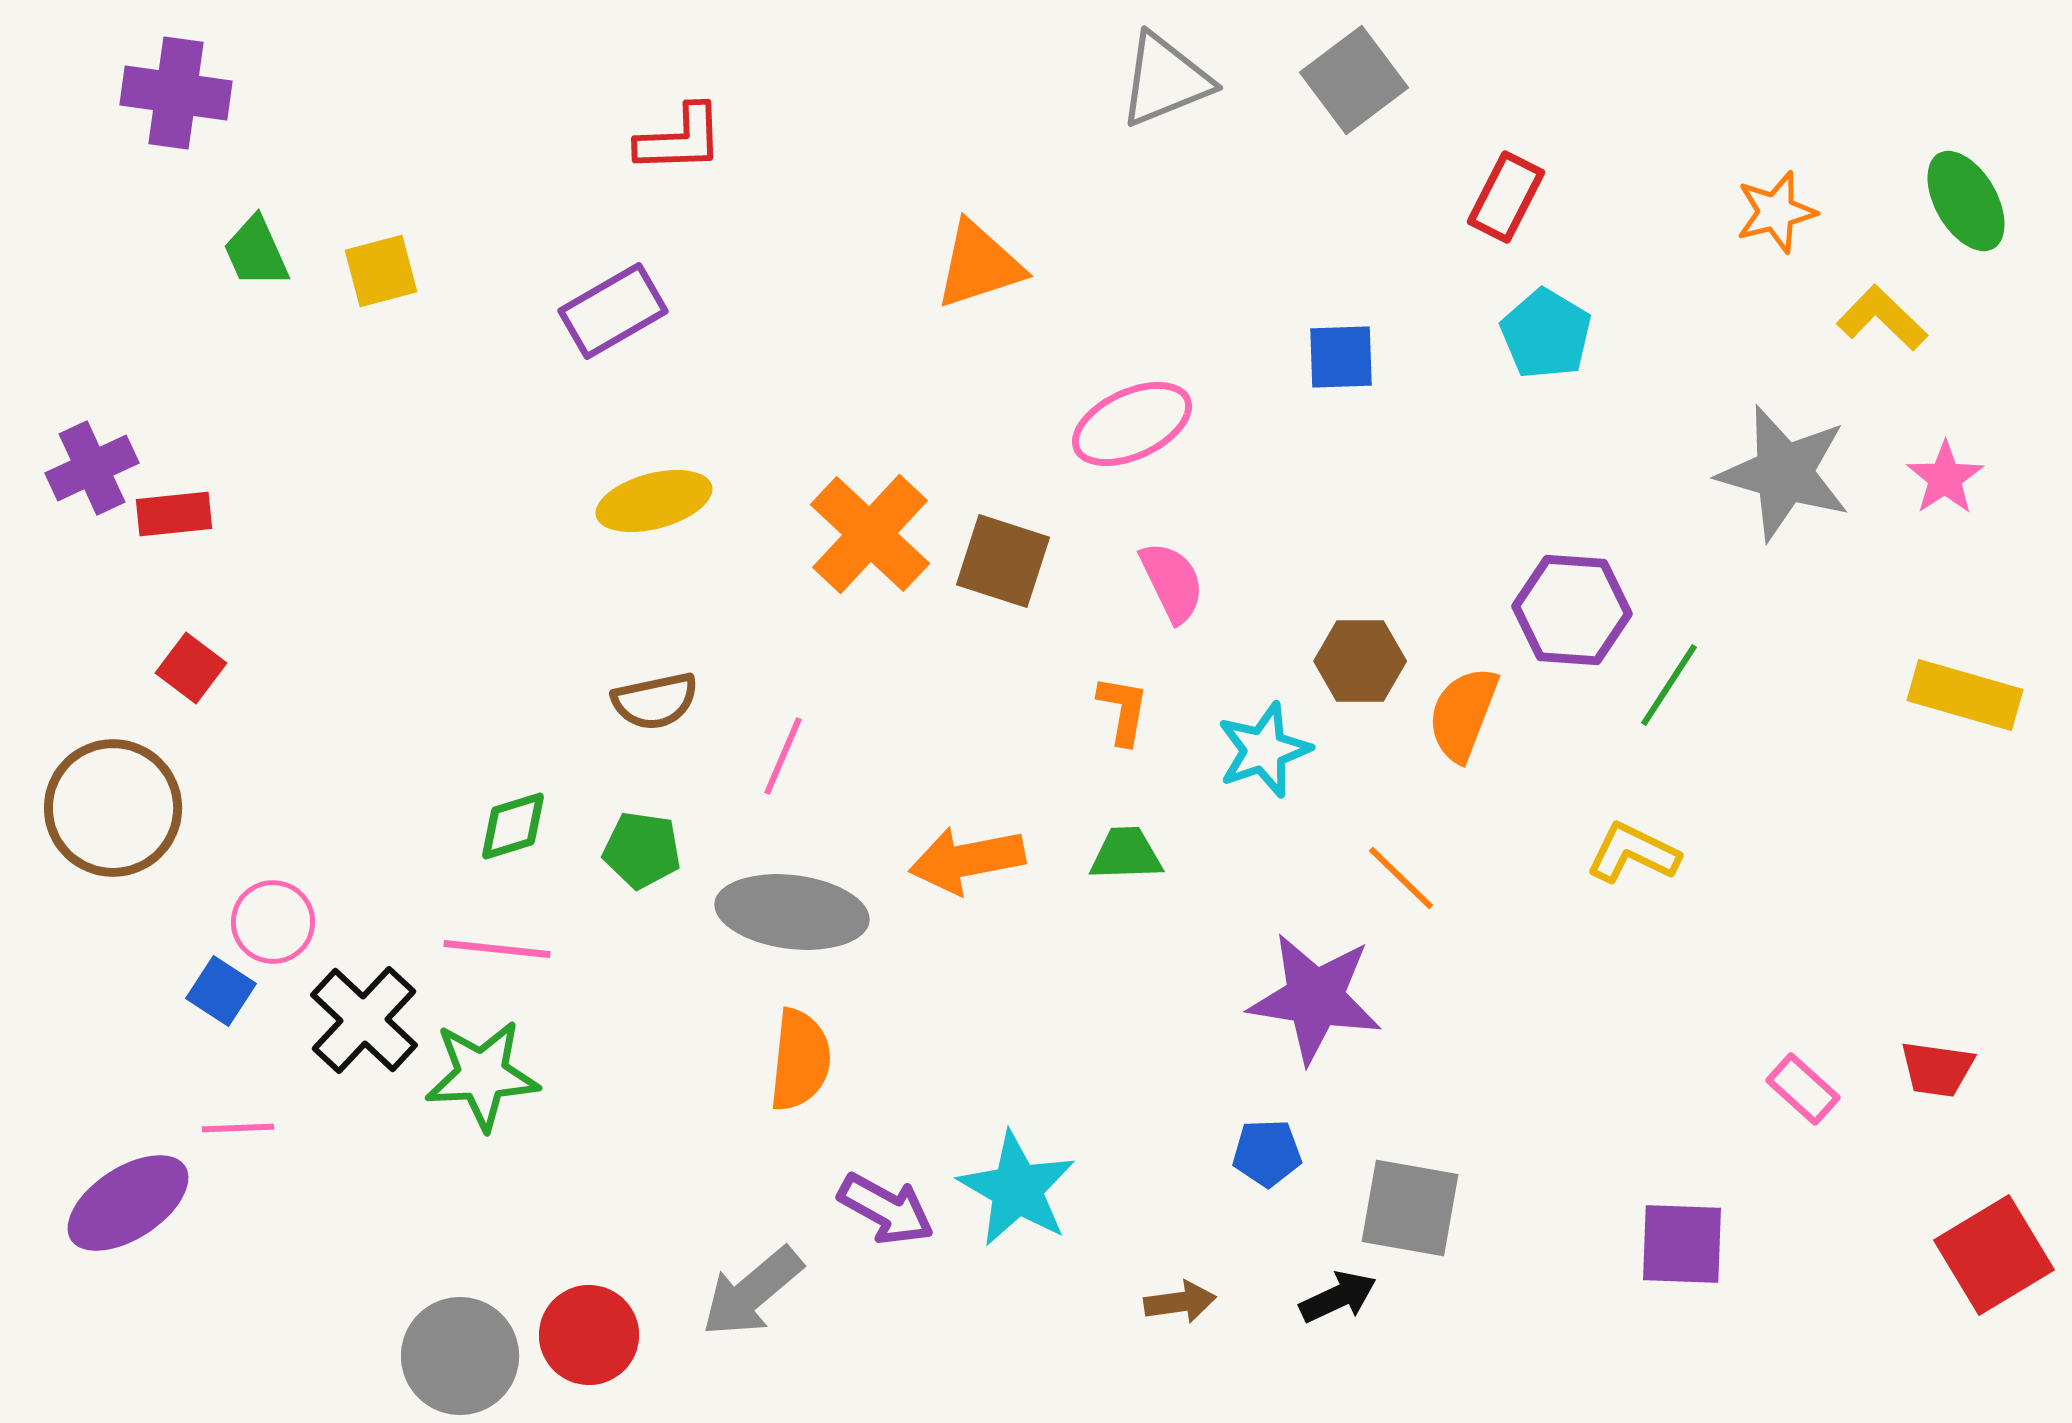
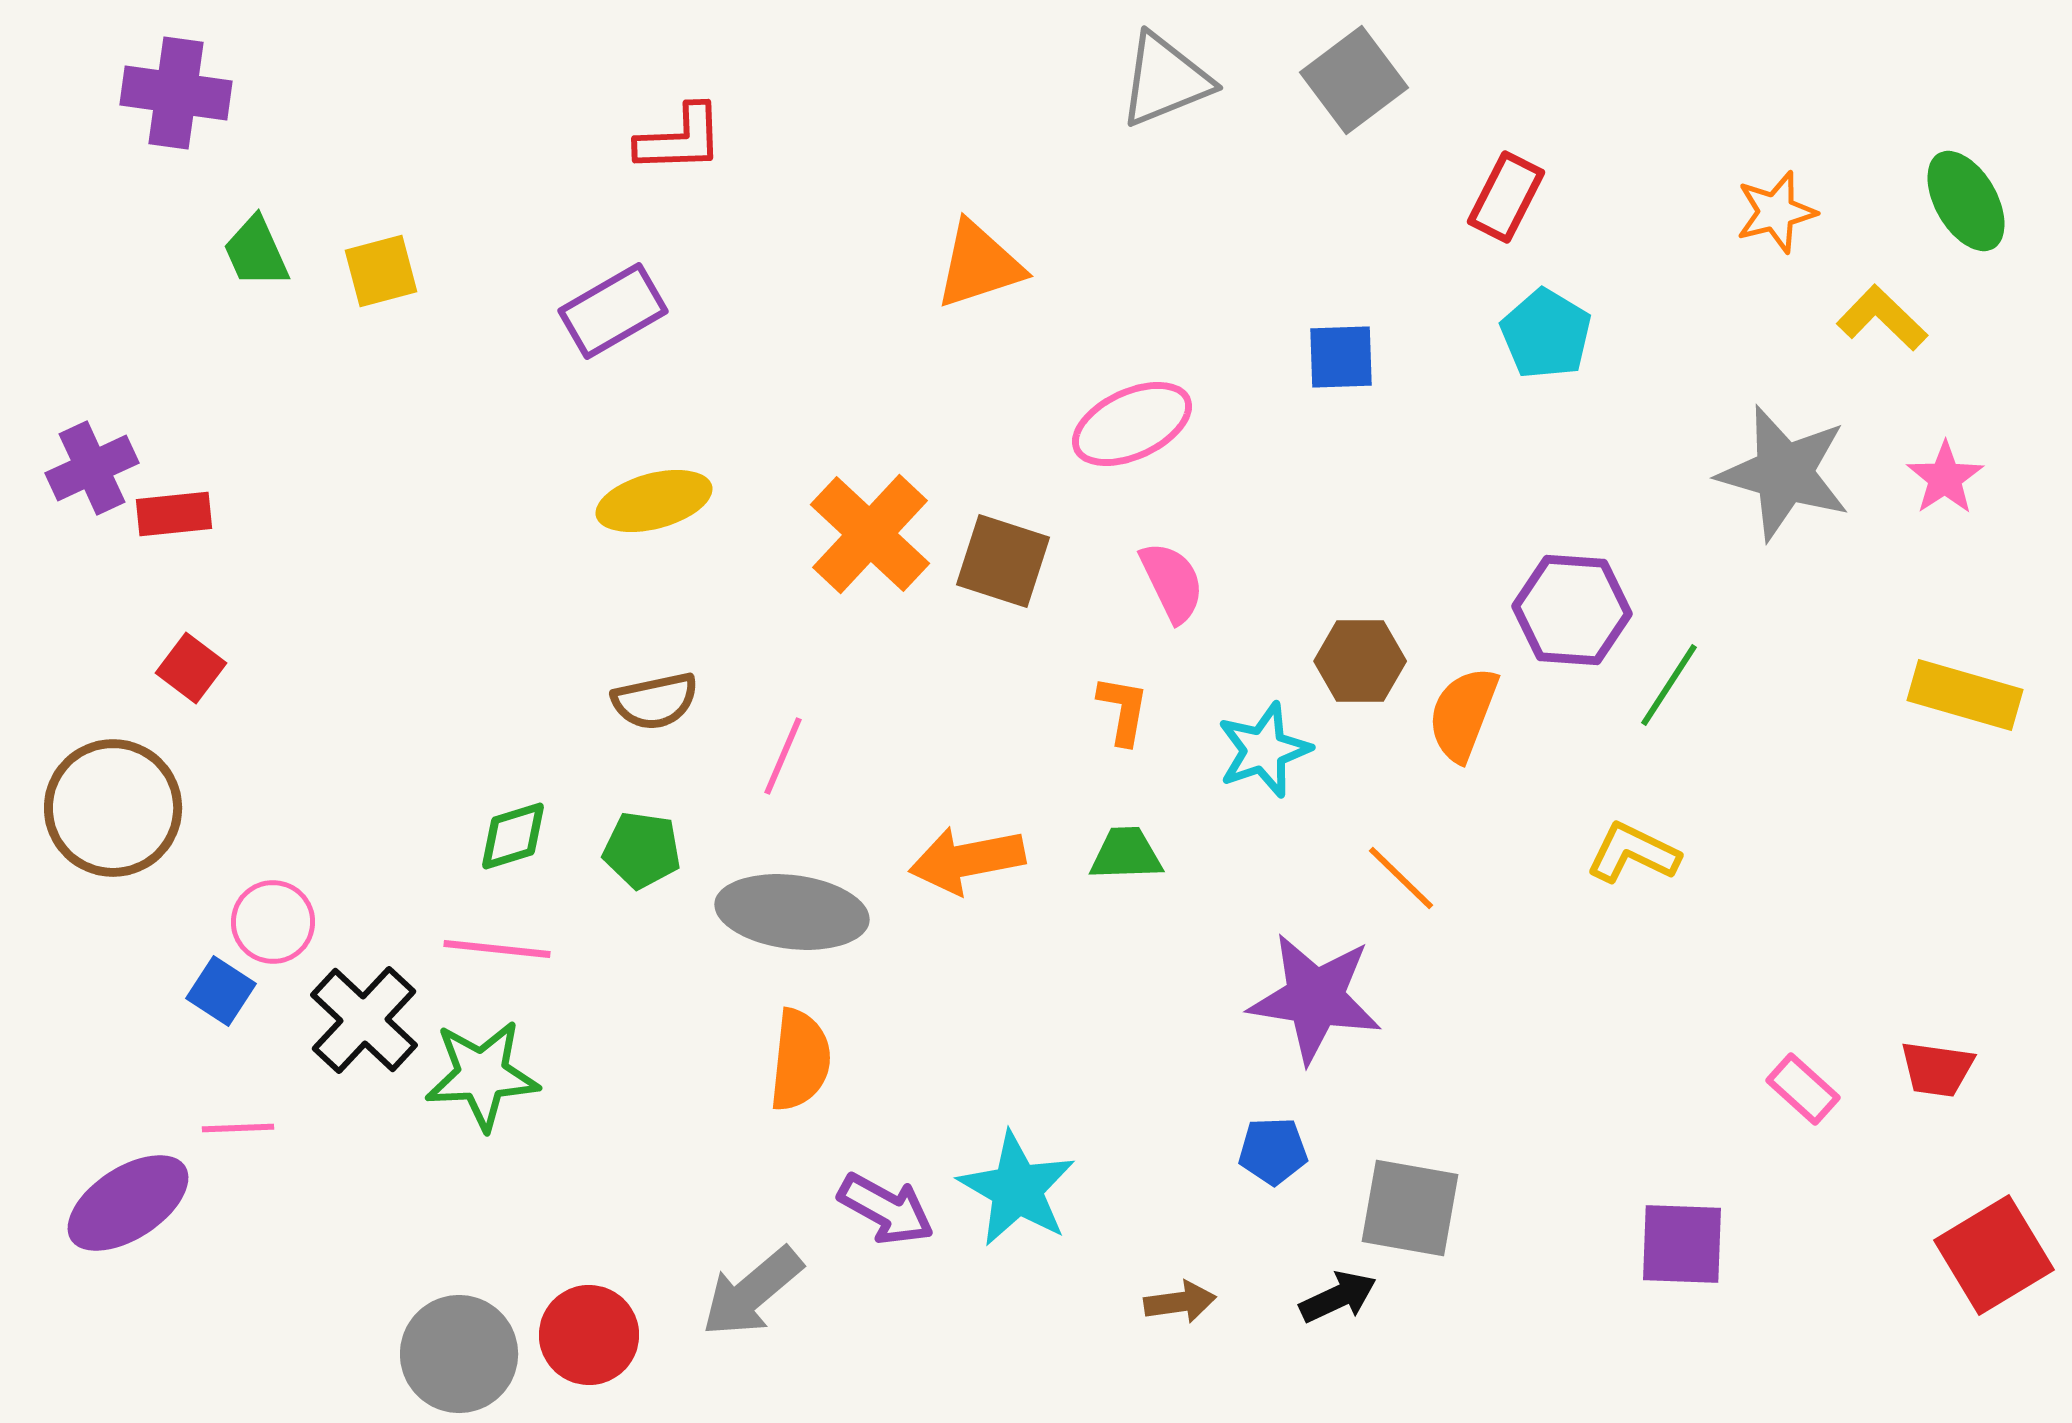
green diamond at (513, 826): moved 10 px down
blue pentagon at (1267, 1153): moved 6 px right, 2 px up
gray circle at (460, 1356): moved 1 px left, 2 px up
